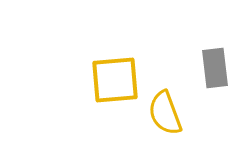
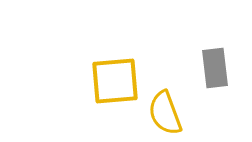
yellow square: moved 1 px down
